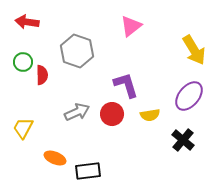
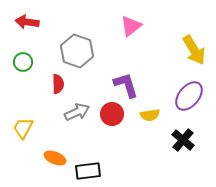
red semicircle: moved 16 px right, 9 px down
